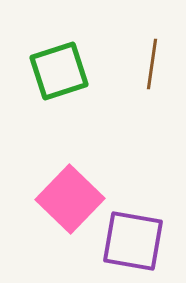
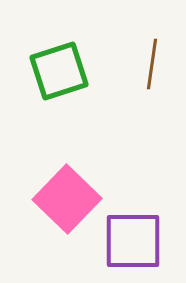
pink square: moved 3 px left
purple square: rotated 10 degrees counterclockwise
